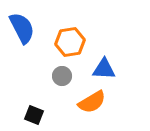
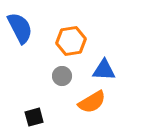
blue semicircle: moved 2 px left
orange hexagon: moved 1 px right, 1 px up
blue triangle: moved 1 px down
black square: moved 2 px down; rotated 36 degrees counterclockwise
